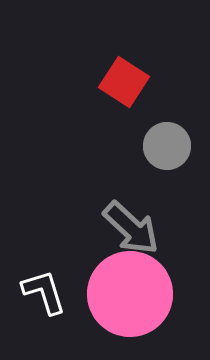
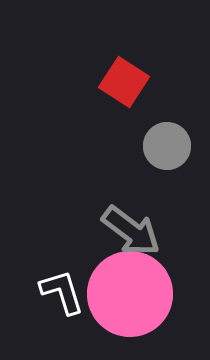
gray arrow: moved 3 px down; rotated 6 degrees counterclockwise
white L-shape: moved 18 px right
